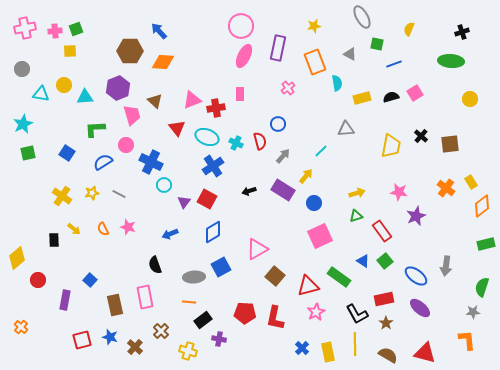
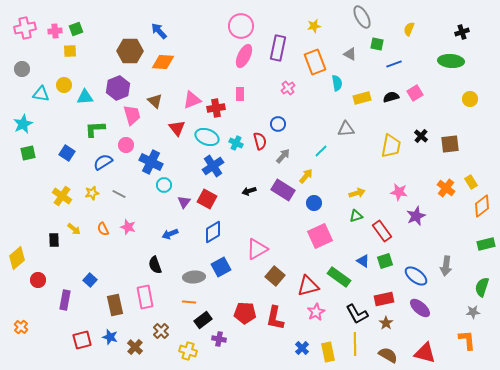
green square at (385, 261): rotated 21 degrees clockwise
